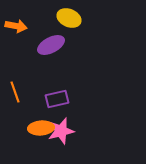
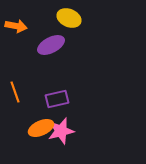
orange ellipse: rotated 20 degrees counterclockwise
